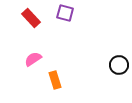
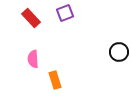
purple square: rotated 36 degrees counterclockwise
pink semicircle: rotated 60 degrees counterclockwise
black circle: moved 13 px up
